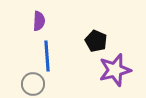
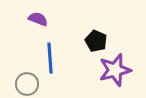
purple semicircle: moved 1 px left, 2 px up; rotated 72 degrees counterclockwise
blue line: moved 3 px right, 2 px down
gray circle: moved 6 px left
